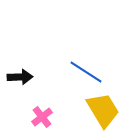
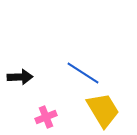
blue line: moved 3 px left, 1 px down
pink cross: moved 4 px right; rotated 15 degrees clockwise
